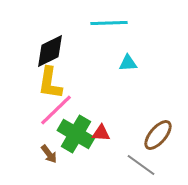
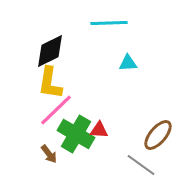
red triangle: moved 2 px left, 3 px up
